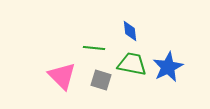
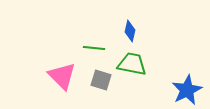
blue diamond: rotated 20 degrees clockwise
blue star: moved 19 px right, 23 px down
